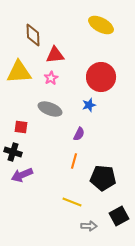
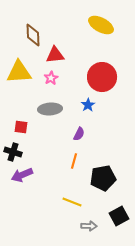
red circle: moved 1 px right
blue star: moved 1 px left; rotated 16 degrees counterclockwise
gray ellipse: rotated 25 degrees counterclockwise
black pentagon: rotated 15 degrees counterclockwise
